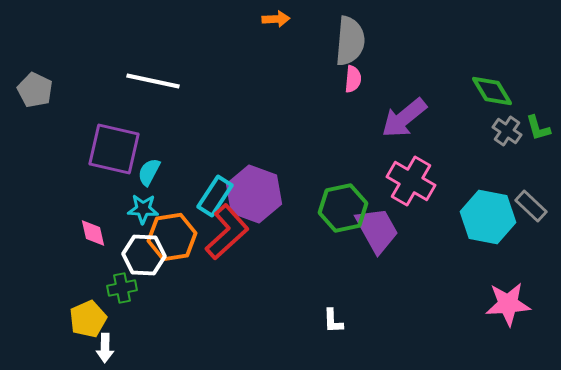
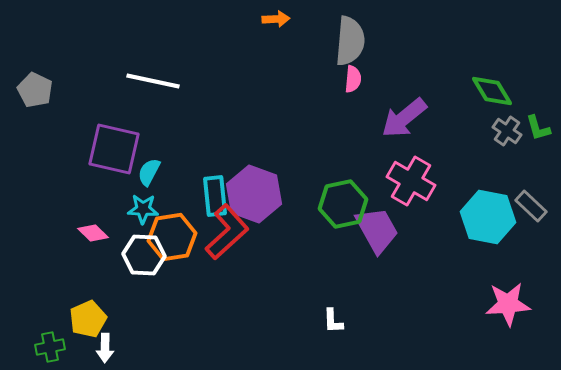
cyan rectangle: rotated 39 degrees counterclockwise
green hexagon: moved 4 px up
pink diamond: rotated 32 degrees counterclockwise
green cross: moved 72 px left, 59 px down
